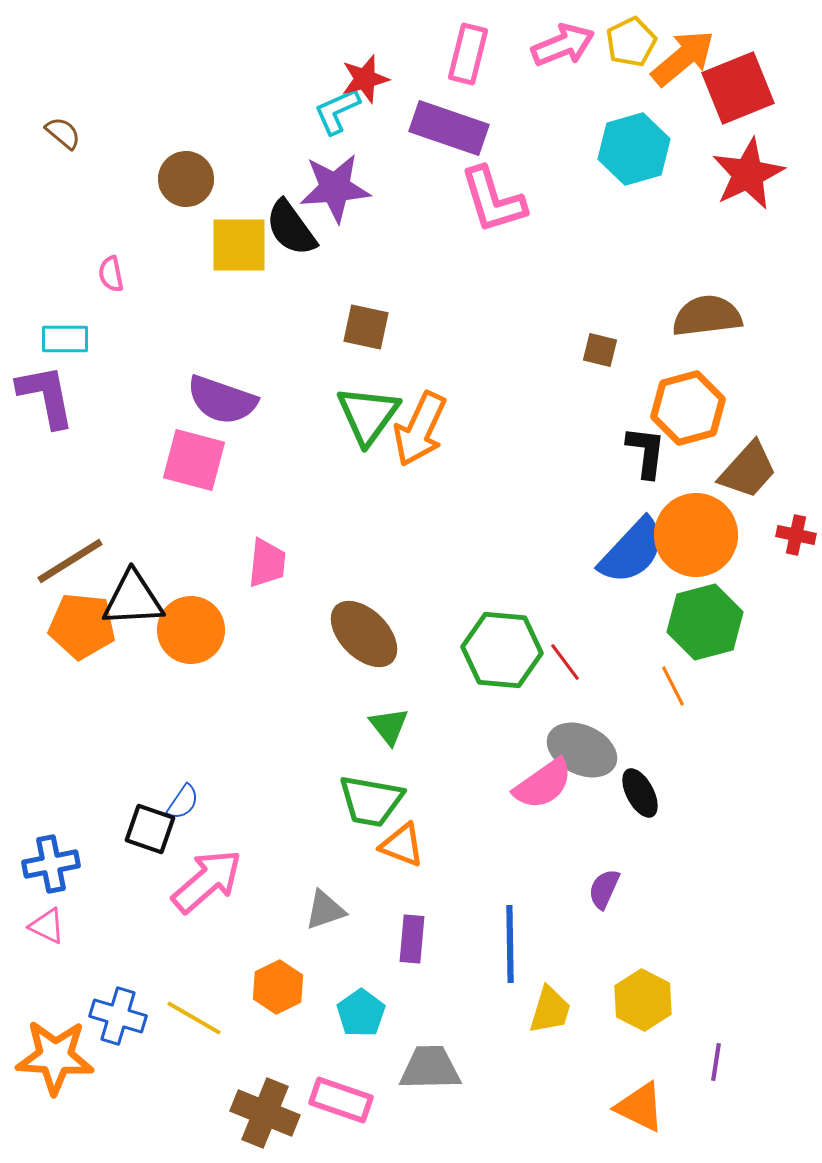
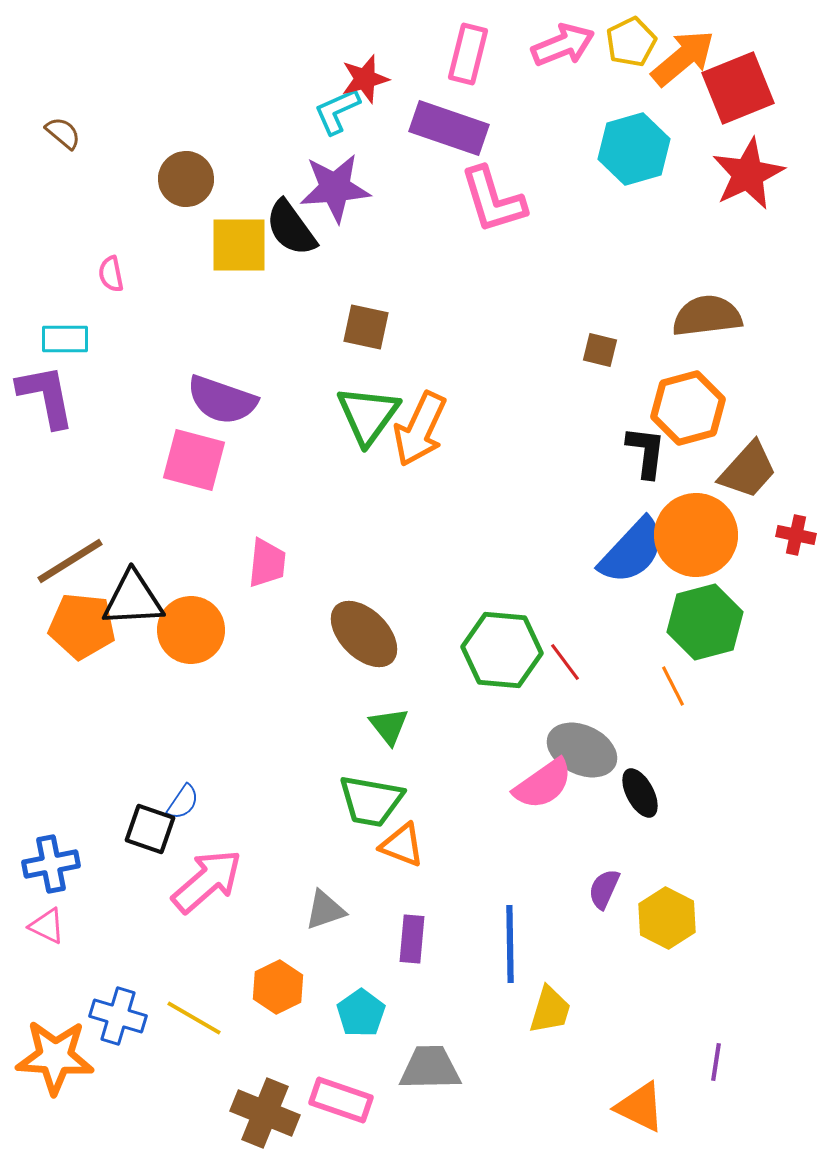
yellow hexagon at (643, 1000): moved 24 px right, 82 px up
